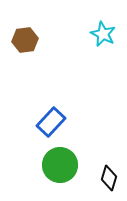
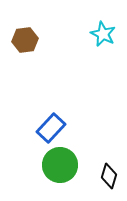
blue rectangle: moved 6 px down
black diamond: moved 2 px up
